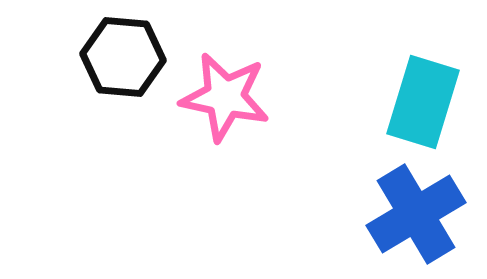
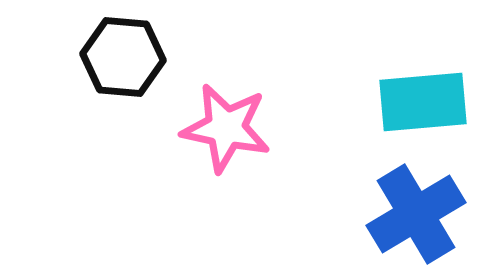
pink star: moved 1 px right, 31 px down
cyan rectangle: rotated 68 degrees clockwise
